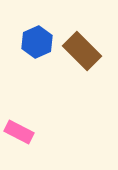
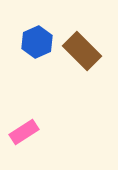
pink rectangle: moved 5 px right; rotated 60 degrees counterclockwise
